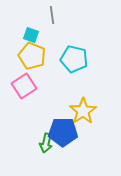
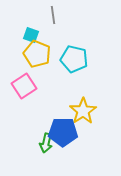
gray line: moved 1 px right
yellow pentagon: moved 5 px right, 2 px up
